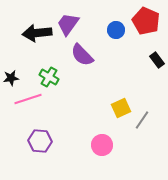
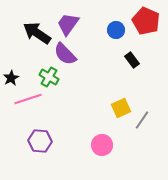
black arrow: rotated 40 degrees clockwise
purple semicircle: moved 17 px left, 1 px up
black rectangle: moved 25 px left
black star: rotated 21 degrees counterclockwise
